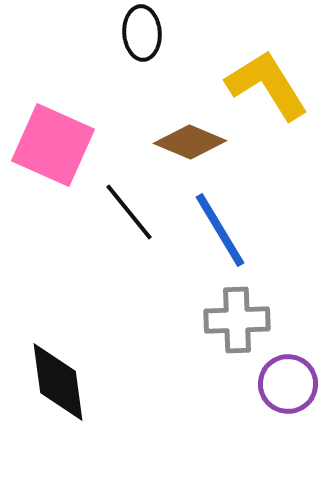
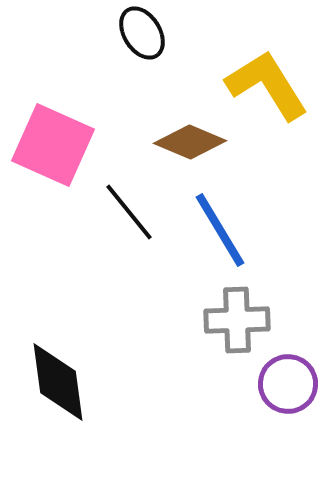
black ellipse: rotated 28 degrees counterclockwise
